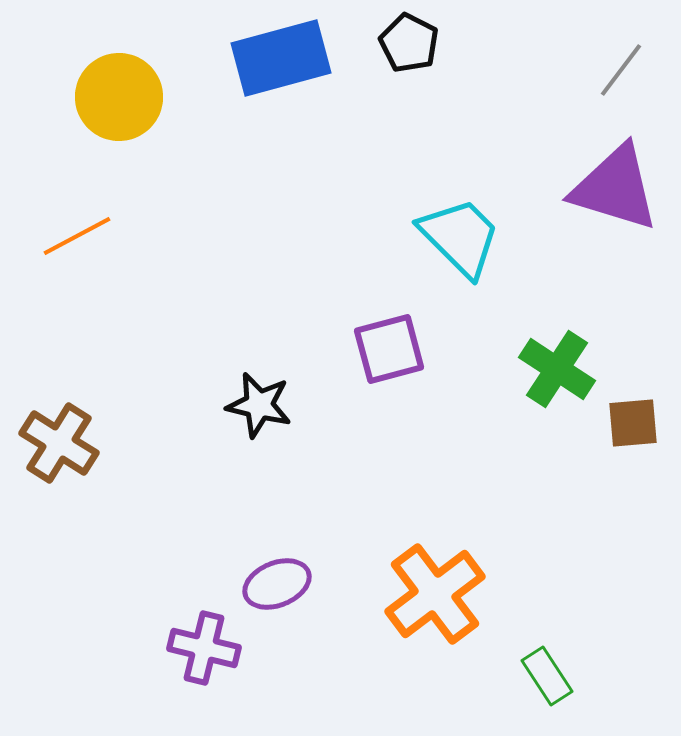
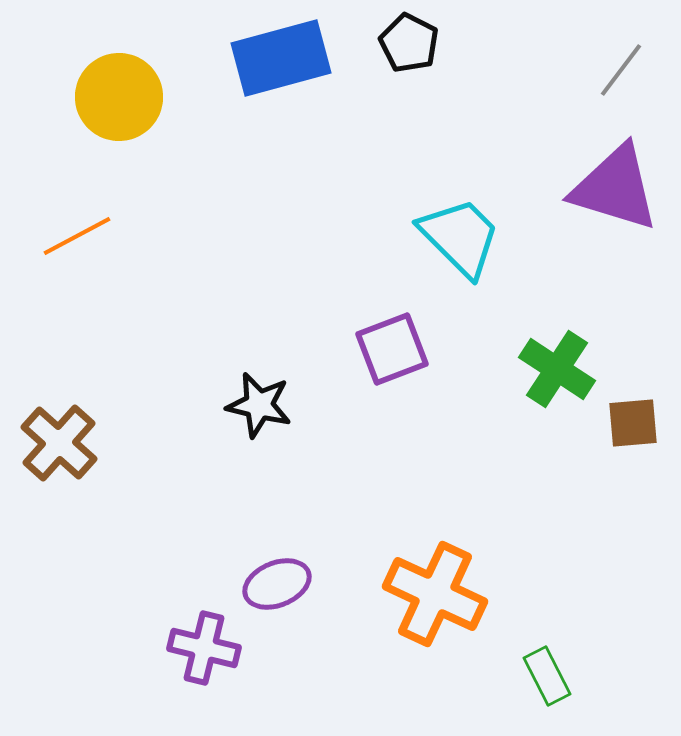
purple square: moved 3 px right; rotated 6 degrees counterclockwise
brown cross: rotated 10 degrees clockwise
orange cross: rotated 28 degrees counterclockwise
green rectangle: rotated 6 degrees clockwise
